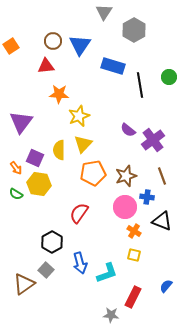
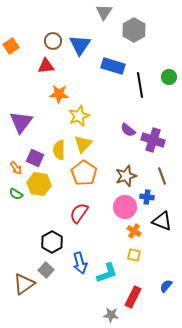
purple cross: rotated 35 degrees counterclockwise
orange pentagon: moved 9 px left; rotated 30 degrees counterclockwise
